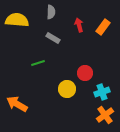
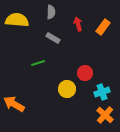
red arrow: moved 1 px left, 1 px up
orange arrow: moved 3 px left
orange cross: rotated 12 degrees counterclockwise
